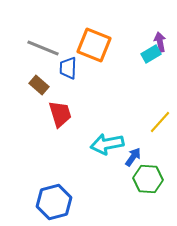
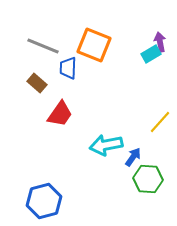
gray line: moved 2 px up
brown rectangle: moved 2 px left, 2 px up
red trapezoid: rotated 52 degrees clockwise
cyan arrow: moved 1 px left, 1 px down
blue hexagon: moved 10 px left, 1 px up
